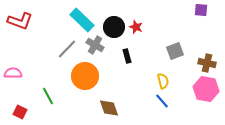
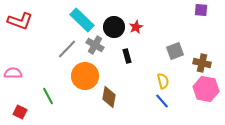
red star: rotated 24 degrees clockwise
brown cross: moved 5 px left
brown diamond: moved 11 px up; rotated 30 degrees clockwise
